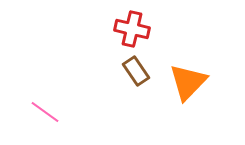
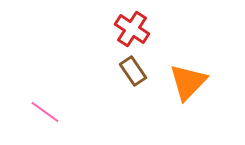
red cross: rotated 20 degrees clockwise
brown rectangle: moved 3 px left
